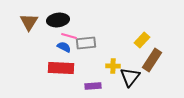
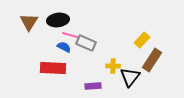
pink line: moved 1 px right, 1 px up
gray rectangle: rotated 30 degrees clockwise
red rectangle: moved 8 px left
